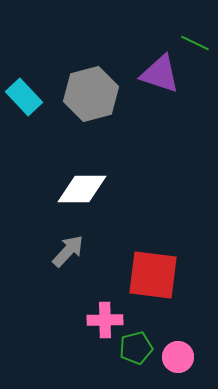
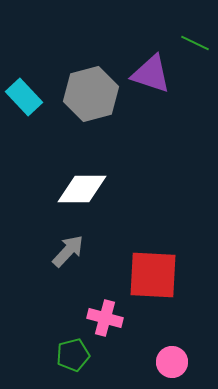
purple triangle: moved 9 px left
red square: rotated 4 degrees counterclockwise
pink cross: moved 2 px up; rotated 16 degrees clockwise
green pentagon: moved 63 px left, 7 px down
pink circle: moved 6 px left, 5 px down
